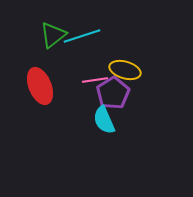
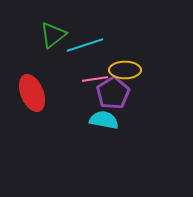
cyan line: moved 3 px right, 9 px down
yellow ellipse: rotated 16 degrees counterclockwise
pink line: moved 1 px up
red ellipse: moved 8 px left, 7 px down
cyan semicircle: rotated 124 degrees clockwise
